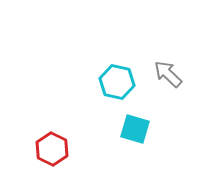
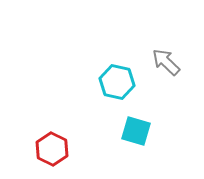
gray arrow: moved 2 px left, 12 px up
cyan square: moved 1 px right, 2 px down
